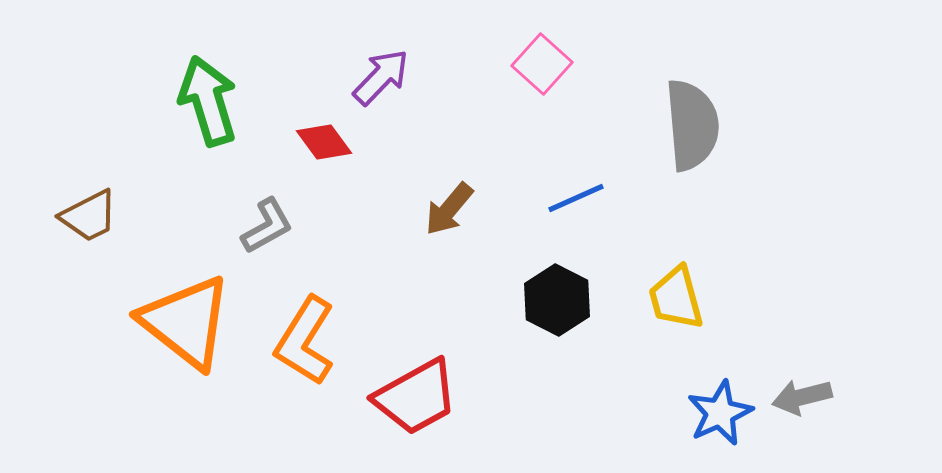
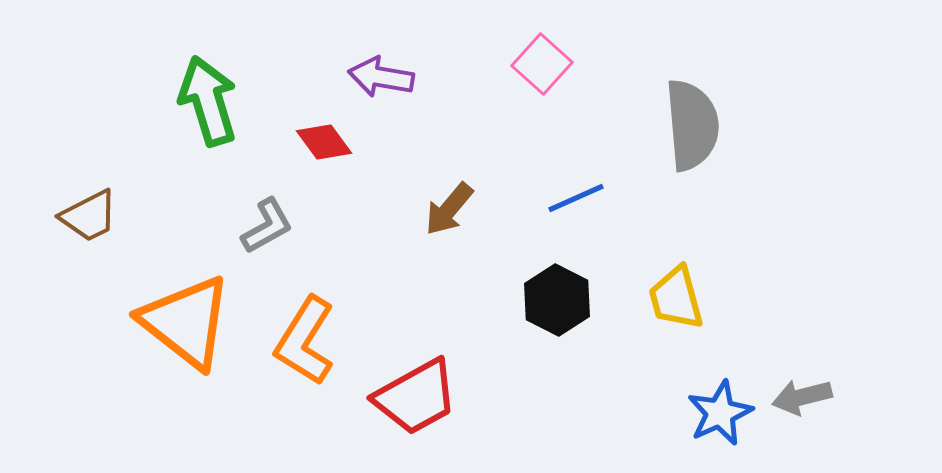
purple arrow: rotated 124 degrees counterclockwise
